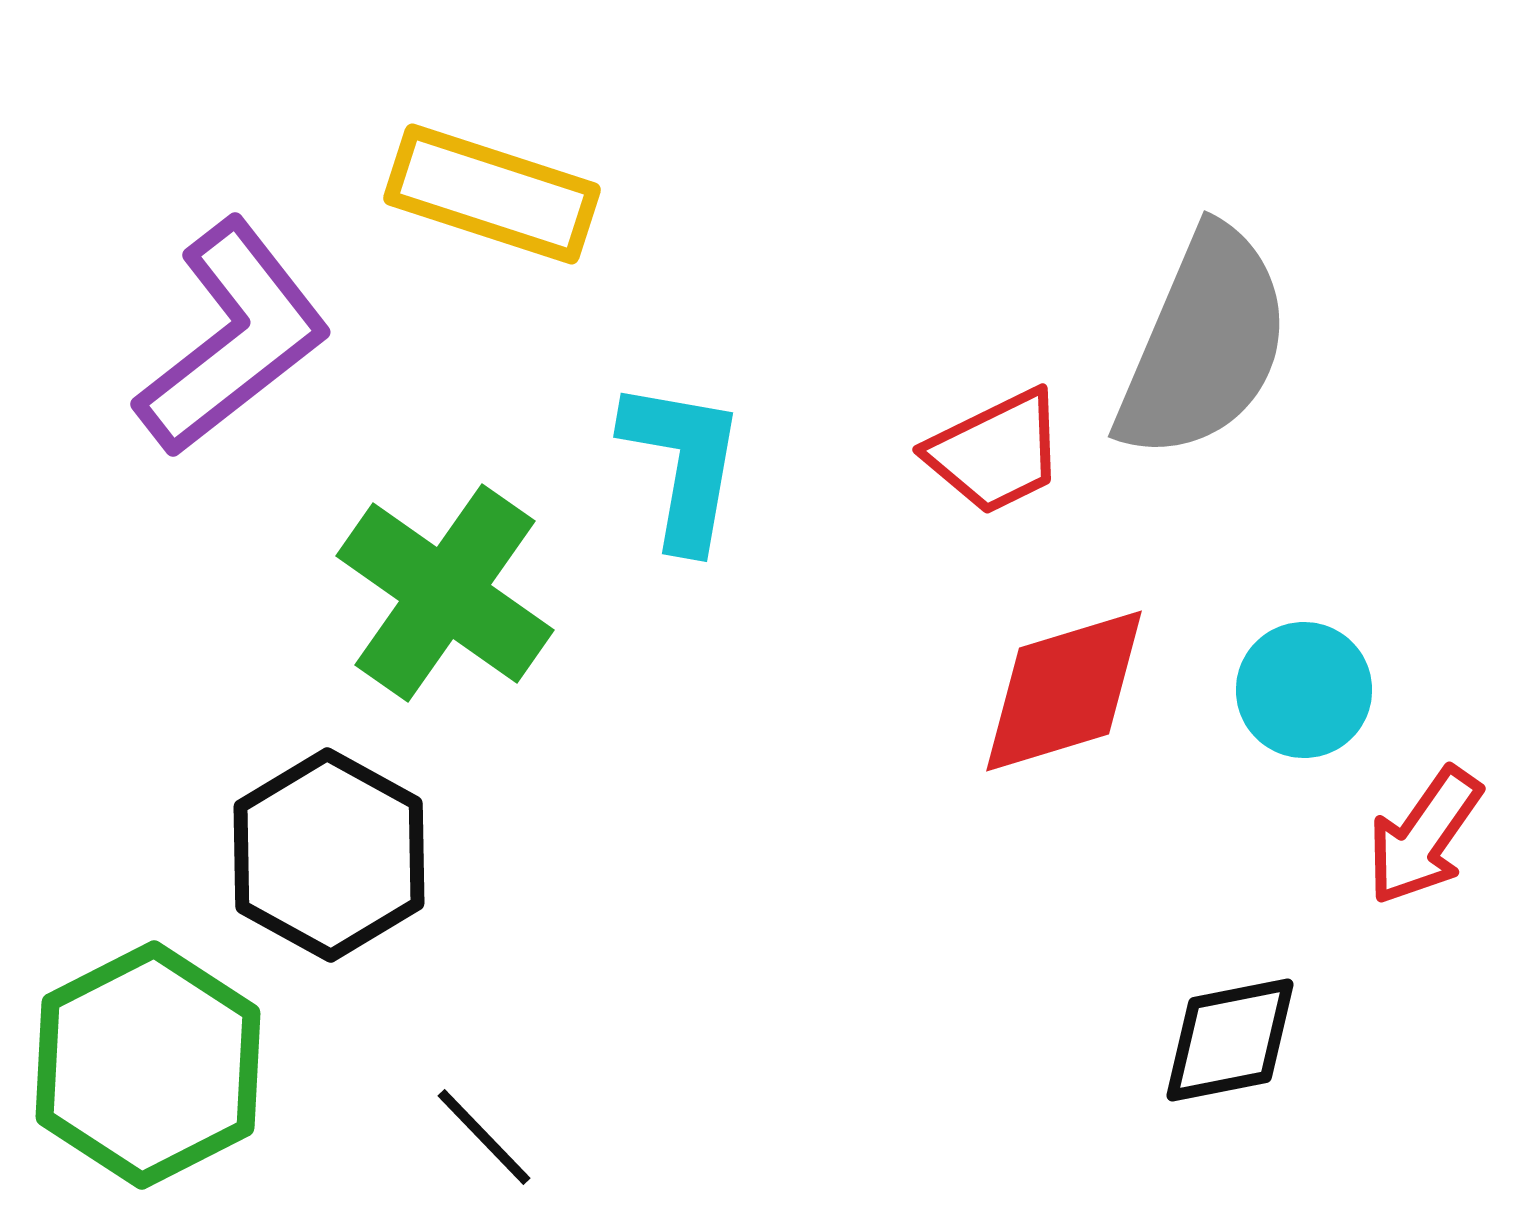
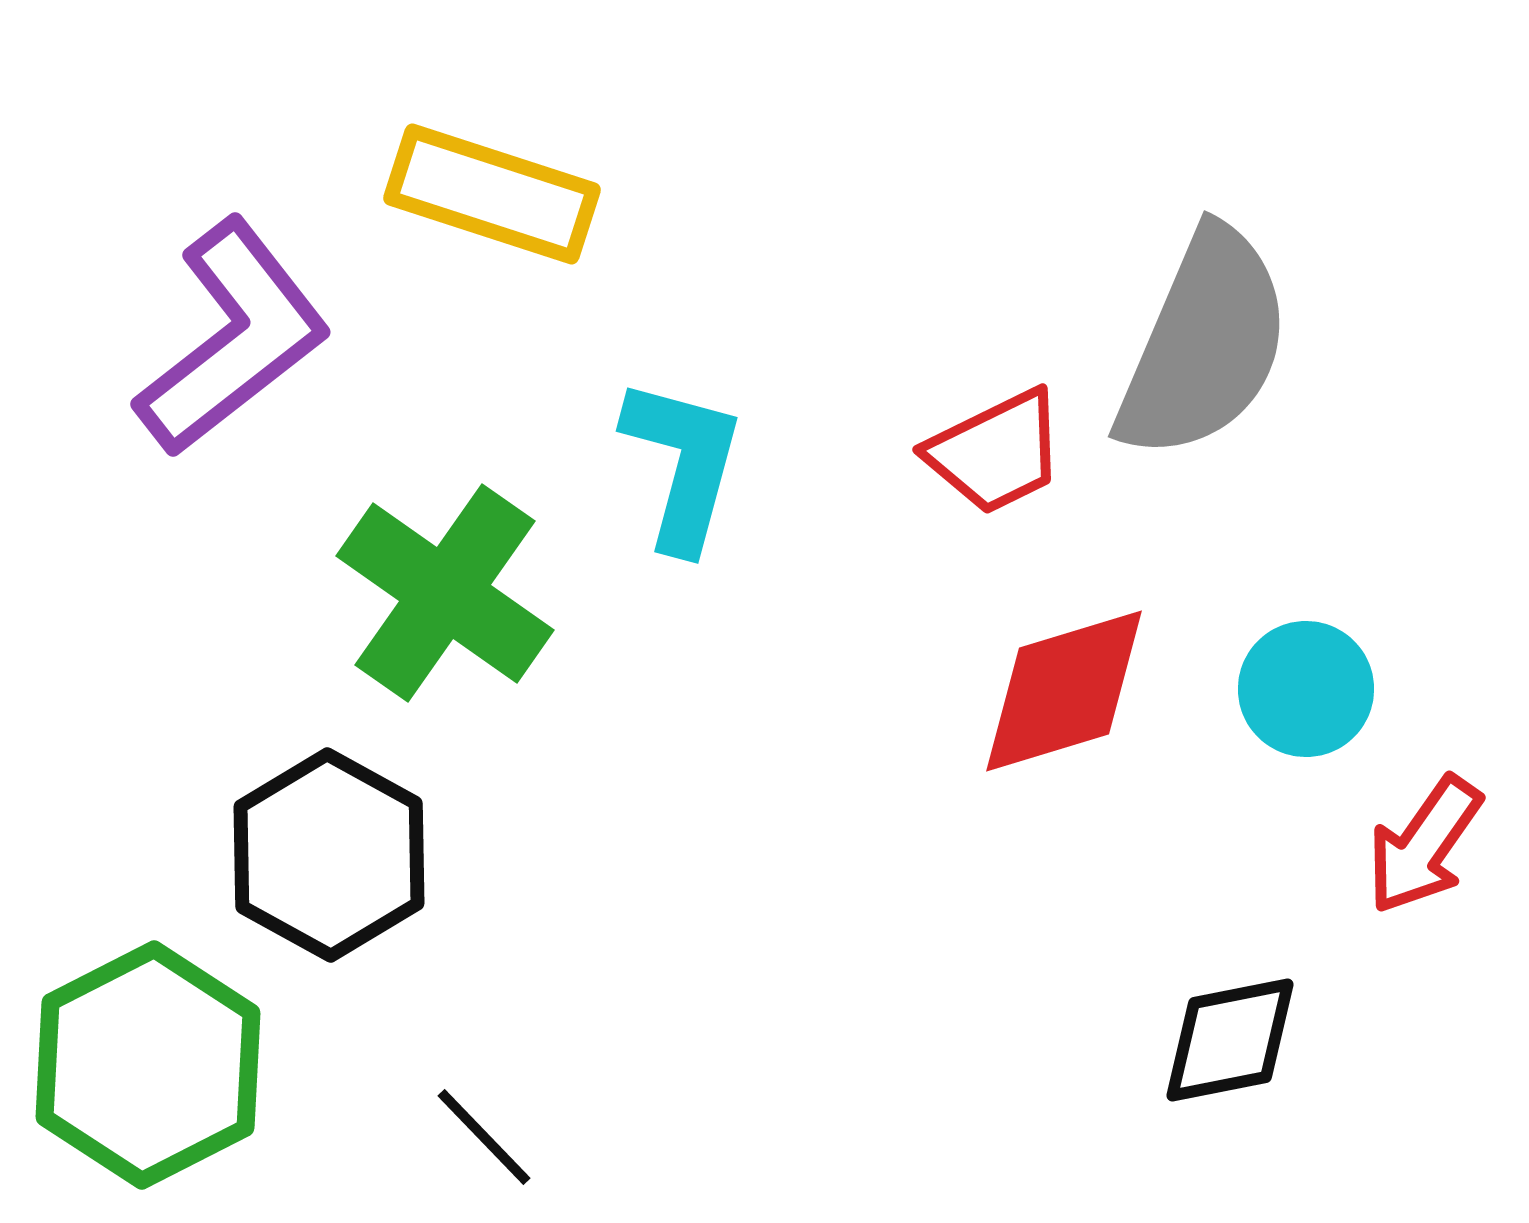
cyan L-shape: rotated 5 degrees clockwise
cyan circle: moved 2 px right, 1 px up
red arrow: moved 9 px down
